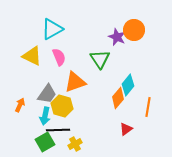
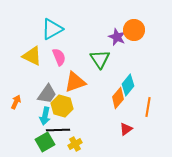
orange arrow: moved 4 px left, 3 px up
